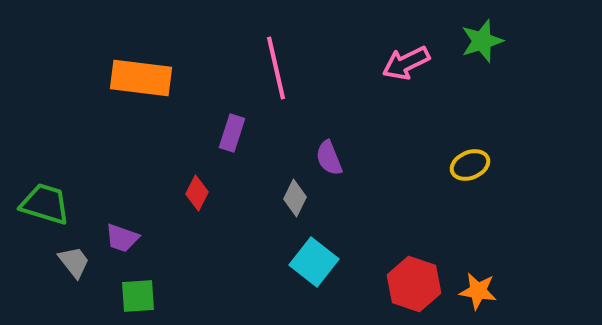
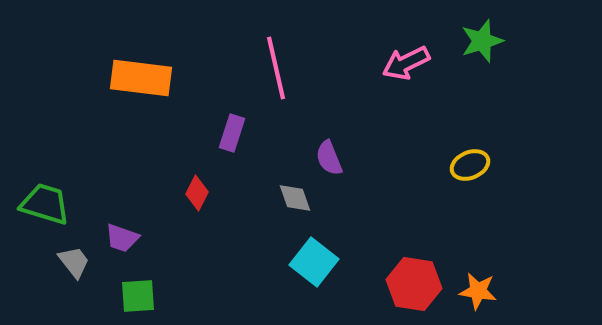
gray diamond: rotated 45 degrees counterclockwise
red hexagon: rotated 10 degrees counterclockwise
